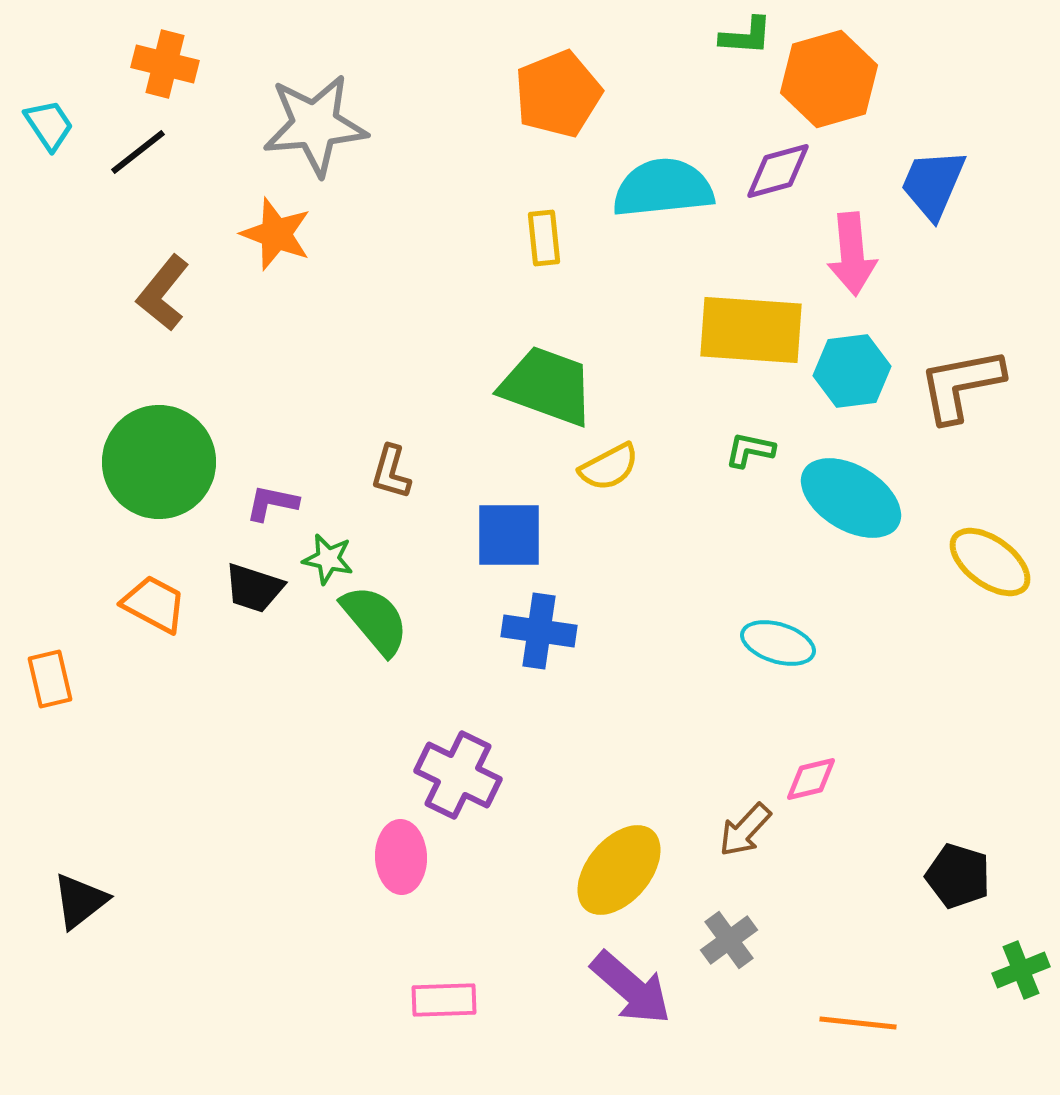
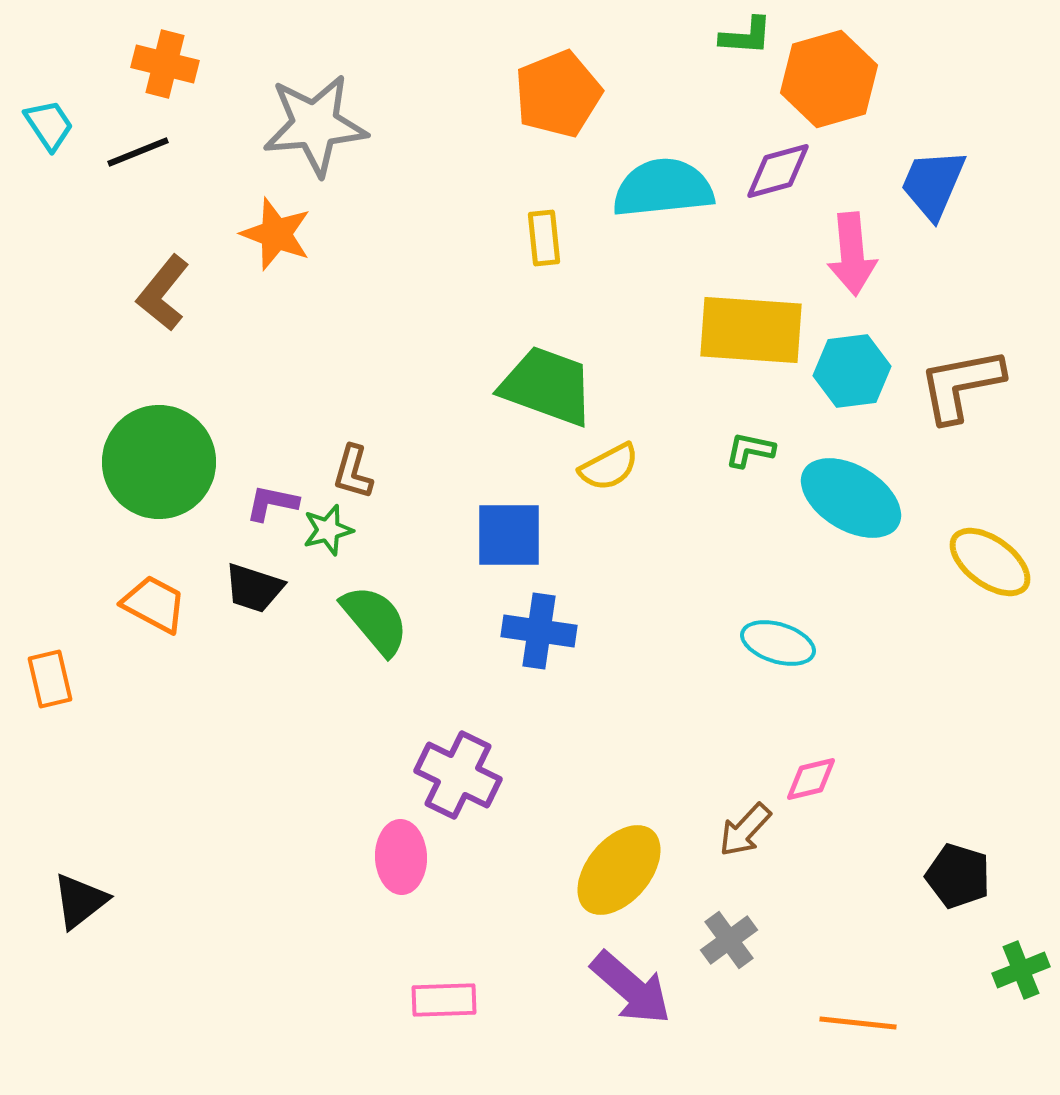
black line at (138, 152): rotated 16 degrees clockwise
brown L-shape at (391, 472): moved 38 px left
green star at (328, 559): moved 29 px up; rotated 27 degrees counterclockwise
